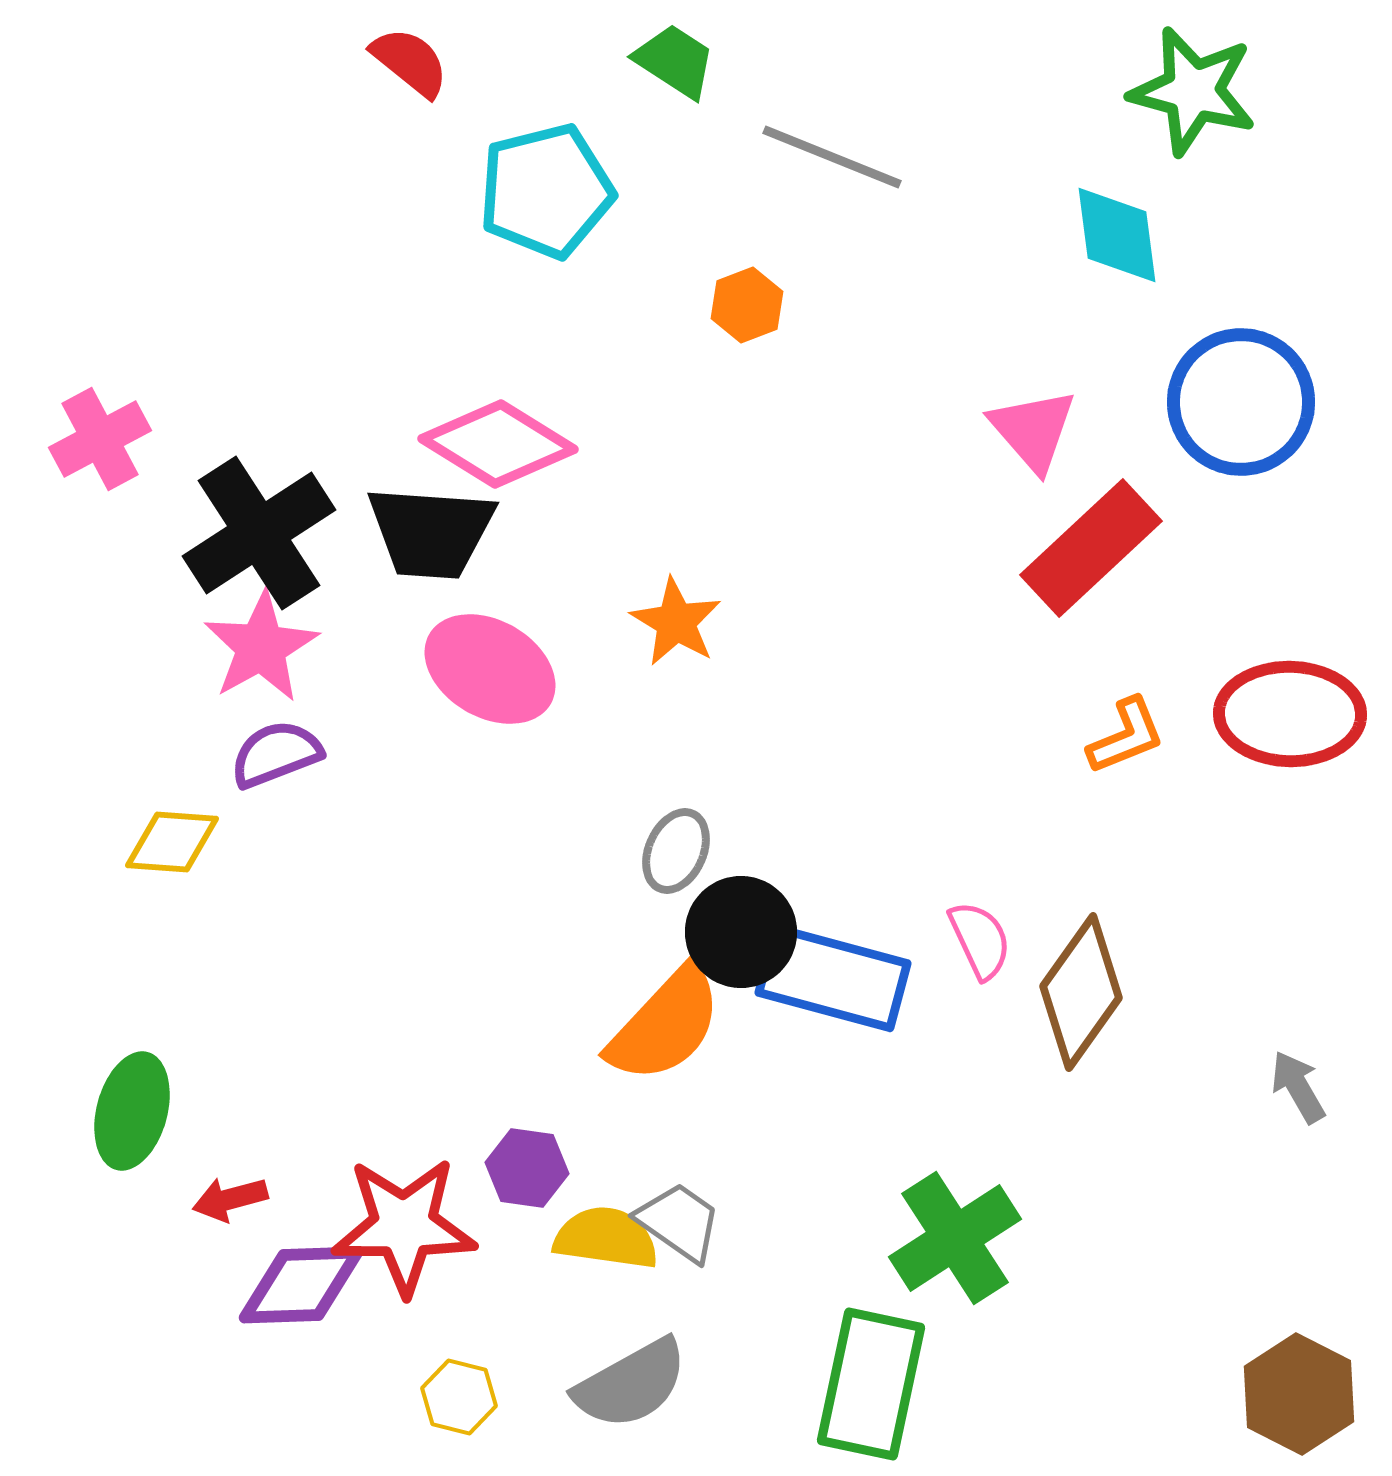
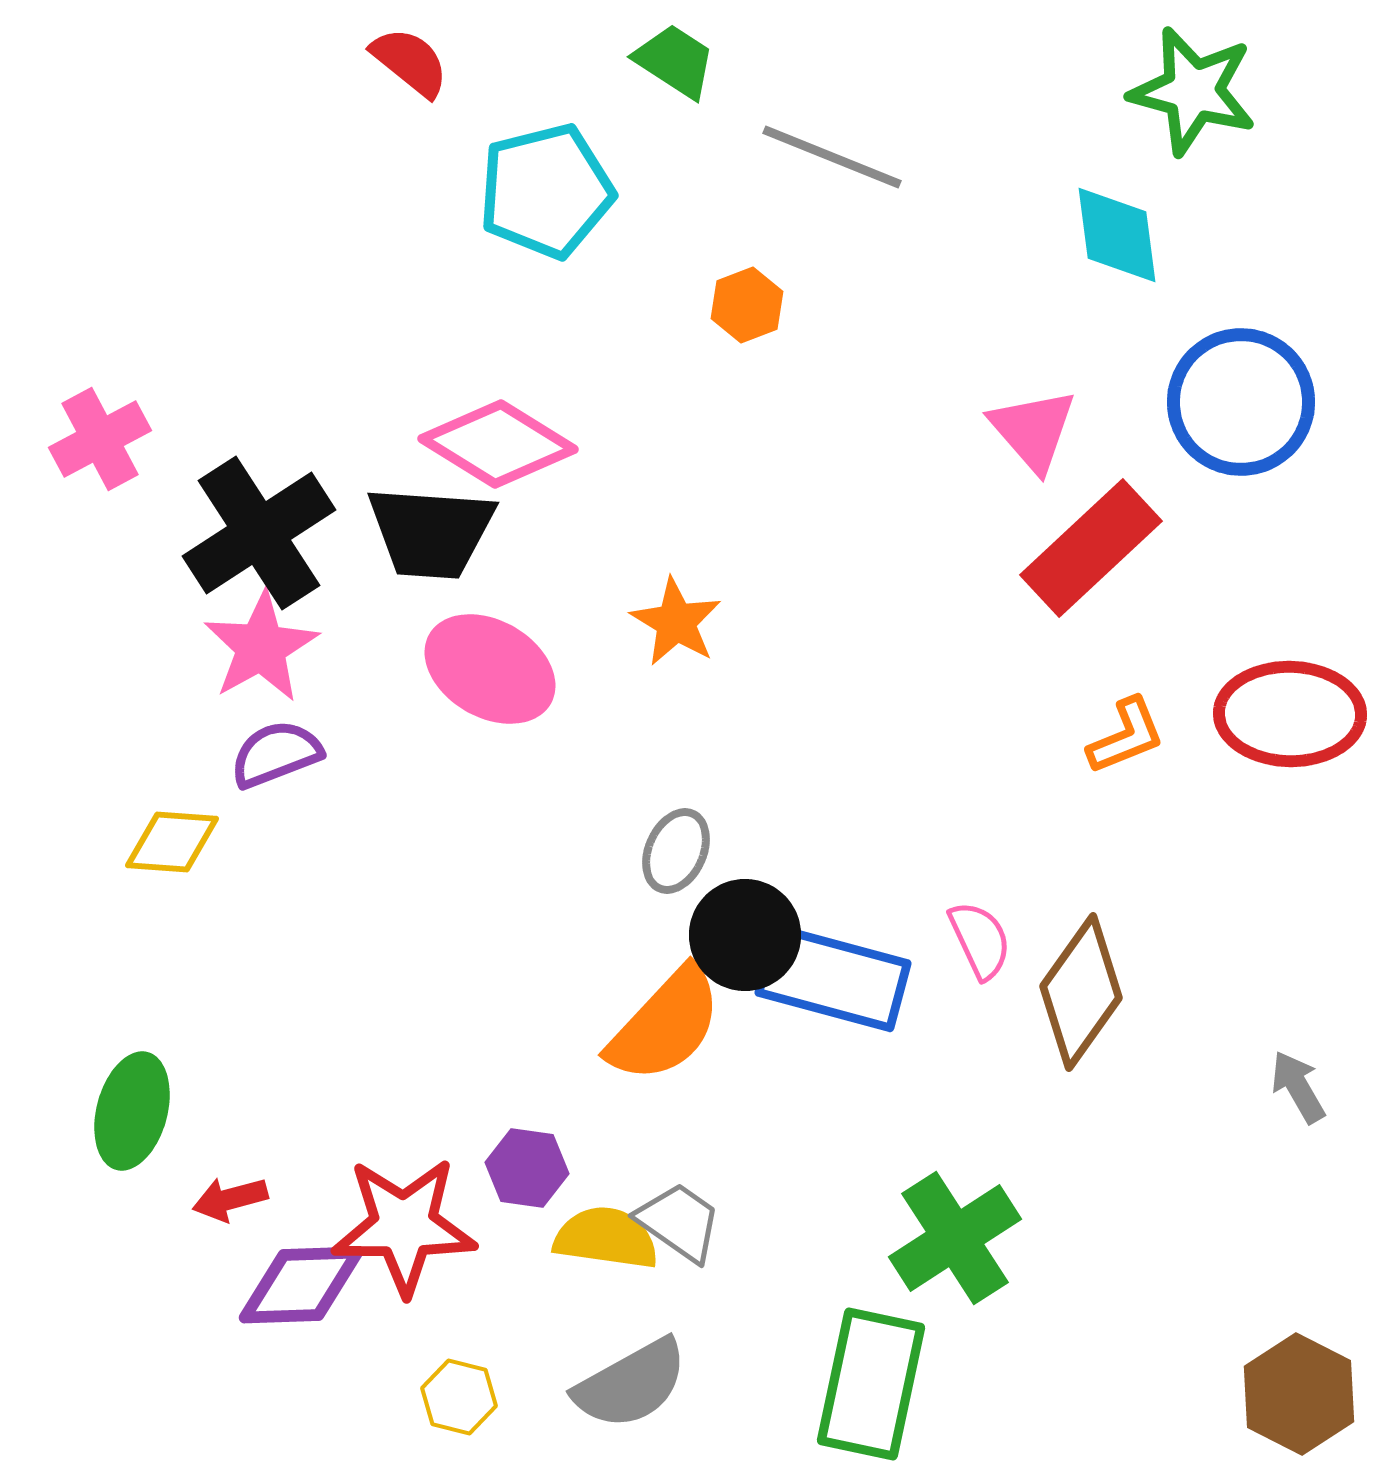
black circle: moved 4 px right, 3 px down
